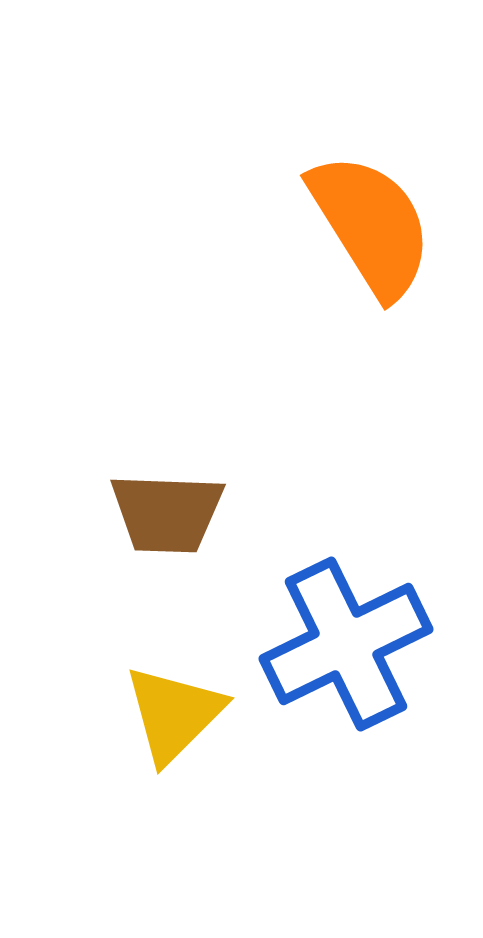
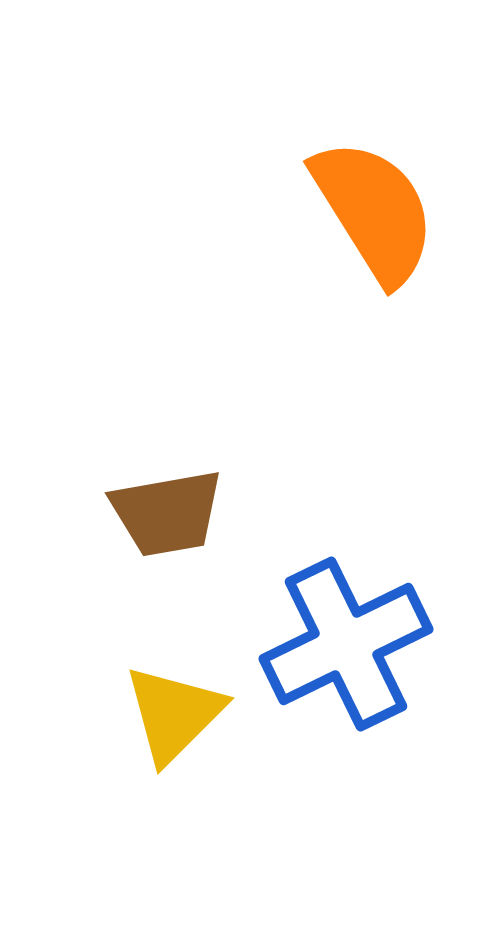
orange semicircle: moved 3 px right, 14 px up
brown trapezoid: rotated 12 degrees counterclockwise
